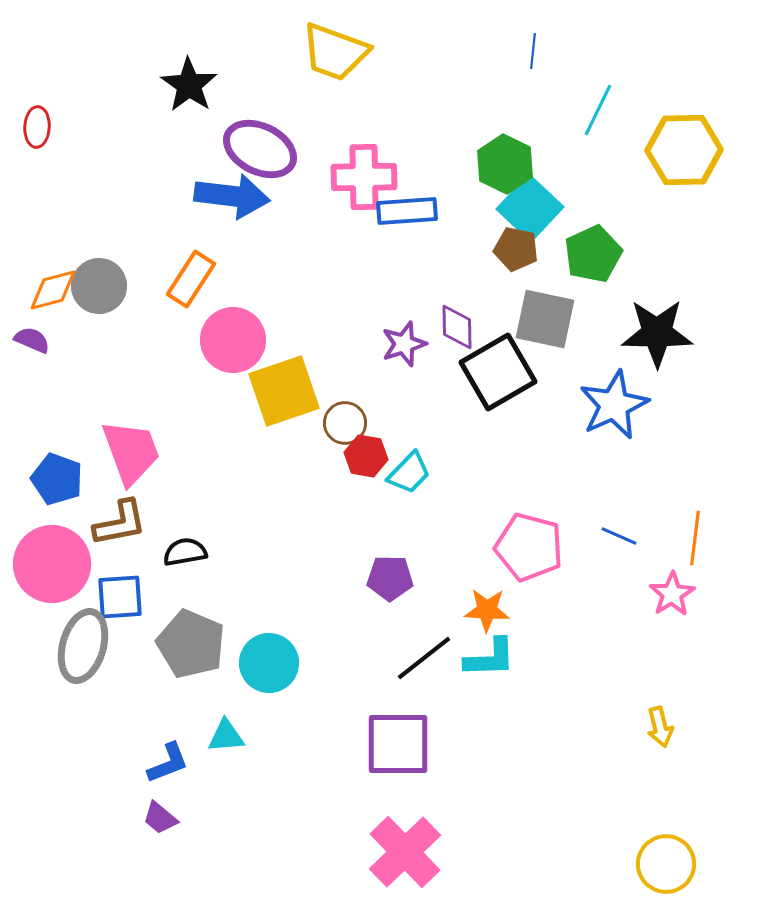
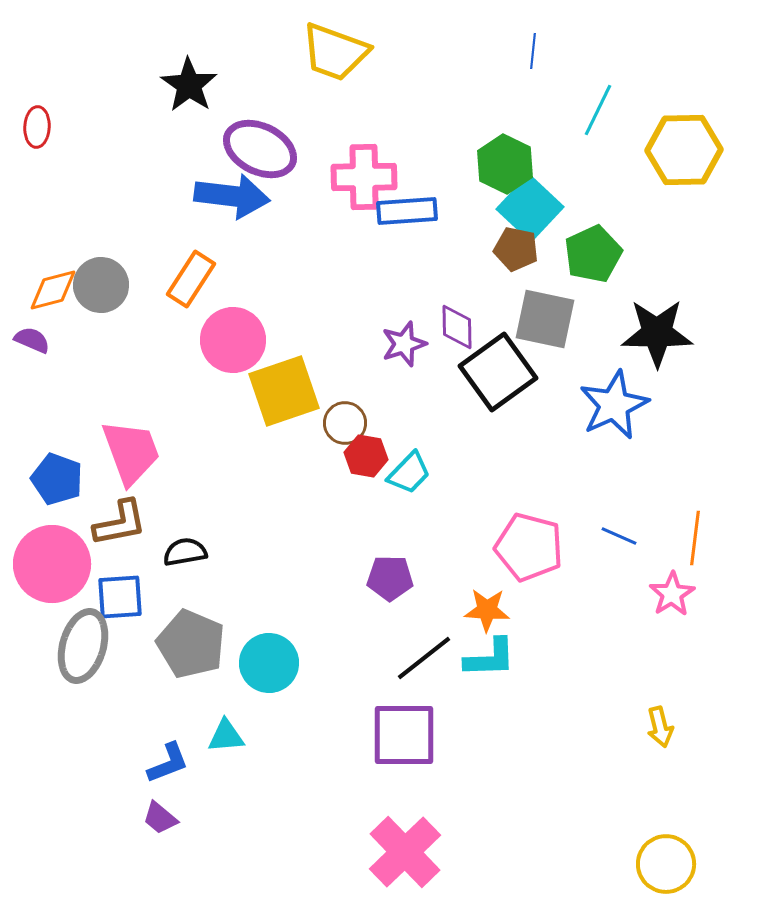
gray circle at (99, 286): moved 2 px right, 1 px up
black square at (498, 372): rotated 6 degrees counterclockwise
purple square at (398, 744): moved 6 px right, 9 px up
